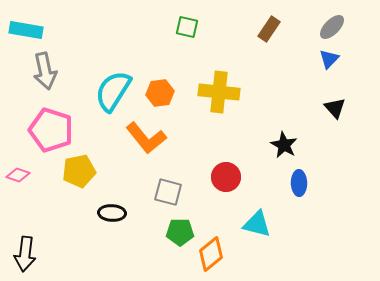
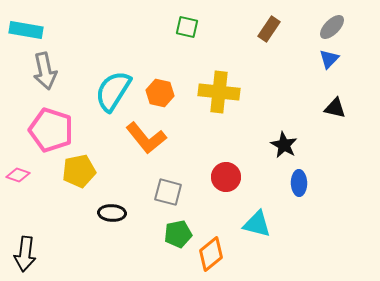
orange hexagon: rotated 20 degrees clockwise
black triangle: rotated 35 degrees counterclockwise
green pentagon: moved 2 px left, 2 px down; rotated 12 degrees counterclockwise
